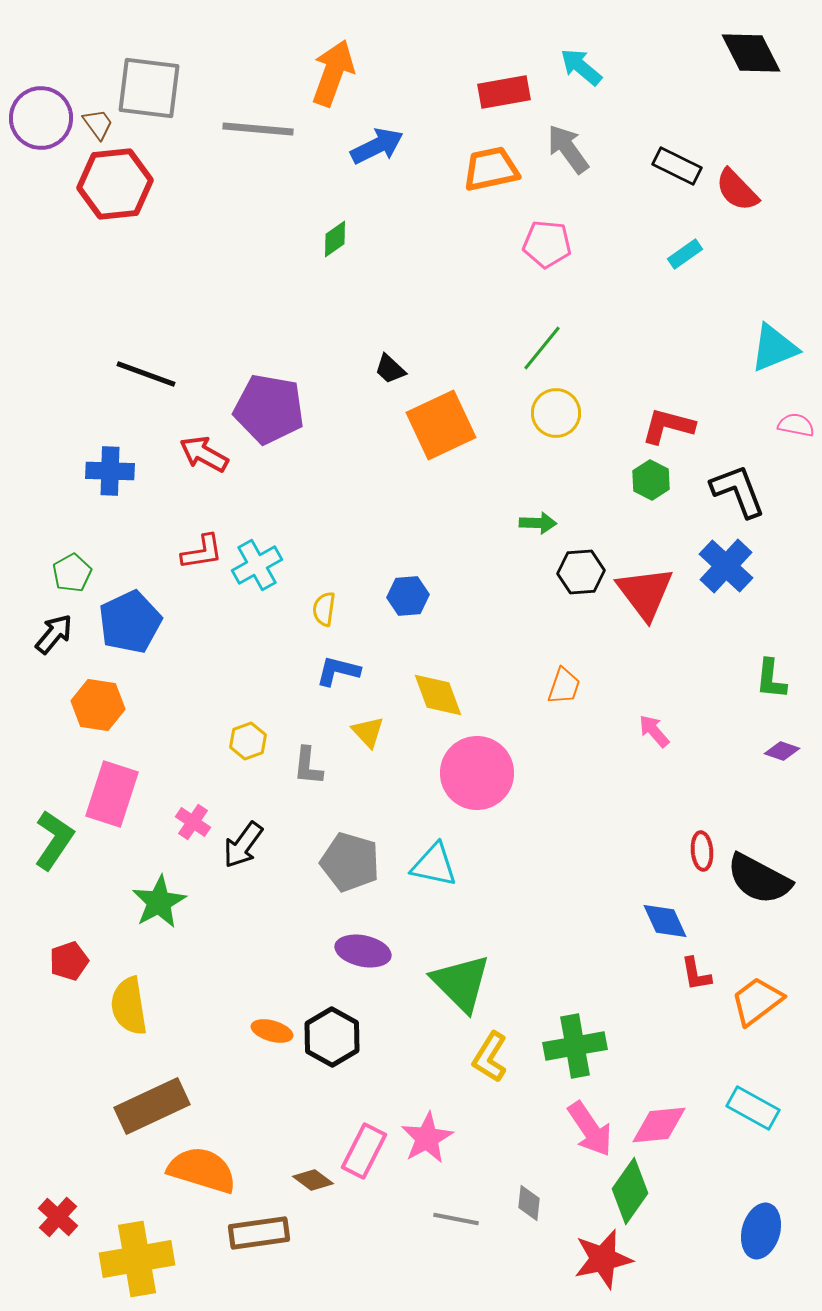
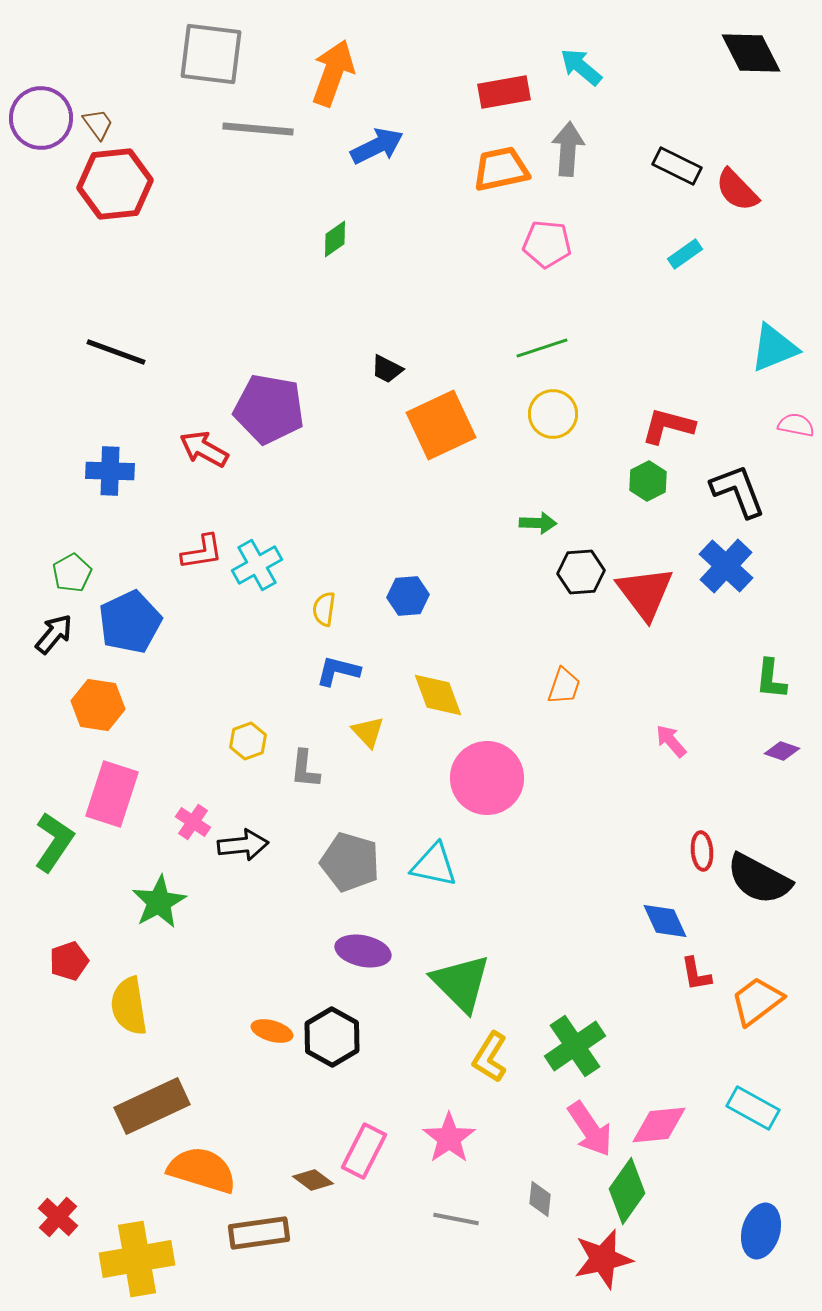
gray square at (149, 88): moved 62 px right, 34 px up
gray arrow at (568, 149): rotated 40 degrees clockwise
orange trapezoid at (491, 169): moved 10 px right
green line at (542, 348): rotated 33 degrees clockwise
black trapezoid at (390, 369): moved 3 px left; rotated 16 degrees counterclockwise
black line at (146, 374): moved 30 px left, 22 px up
yellow circle at (556, 413): moved 3 px left, 1 px down
red arrow at (204, 454): moved 5 px up
green hexagon at (651, 480): moved 3 px left, 1 px down; rotated 6 degrees clockwise
pink arrow at (654, 731): moved 17 px right, 10 px down
gray L-shape at (308, 766): moved 3 px left, 3 px down
pink circle at (477, 773): moved 10 px right, 5 px down
green L-shape at (54, 840): moved 2 px down
black arrow at (243, 845): rotated 132 degrees counterclockwise
green cross at (575, 1046): rotated 24 degrees counterclockwise
pink star at (427, 1138): moved 22 px right; rotated 6 degrees counterclockwise
green diamond at (630, 1191): moved 3 px left
gray diamond at (529, 1203): moved 11 px right, 4 px up
